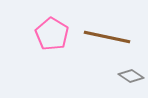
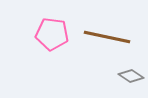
pink pentagon: rotated 24 degrees counterclockwise
